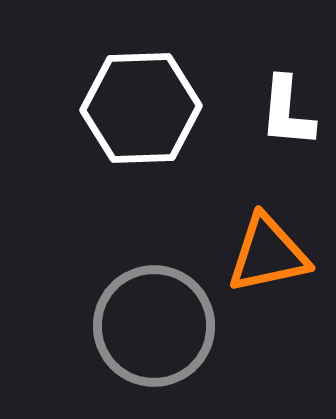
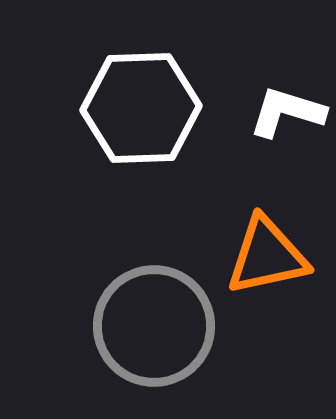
white L-shape: rotated 102 degrees clockwise
orange triangle: moved 1 px left, 2 px down
